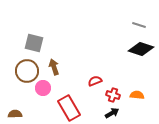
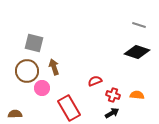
black diamond: moved 4 px left, 3 px down
pink circle: moved 1 px left
